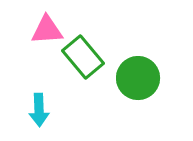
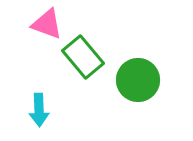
pink triangle: moved 6 px up; rotated 24 degrees clockwise
green circle: moved 2 px down
